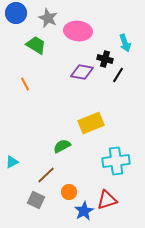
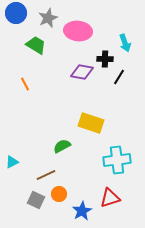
gray star: rotated 24 degrees clockwise
black cross: rotated 14 degrees counterclockwise
black line: moved 1 px right, 2 px down
yellow rectangle: rotated 40 degrees clockwise
cyan cross: moved 1 px right, 1 px up
brown line: rotated 18 degrees clockwise
orange circle: moved 10 px left, 2 px down
red triangle: moved 3 px right, 2 px up
blue star: moved 2 px left
